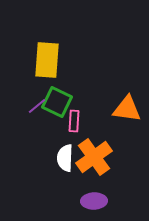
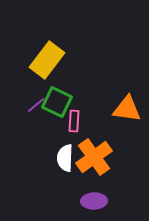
yellow rectangle: rotated 33 degrees clockwise
purple line: moved 1 px left, 1 px up
